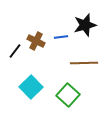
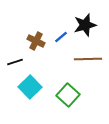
blue line: rotated 32 degrees counterclockwise
black line: moved 11 px down; rotated 35 degrees clockwise
brown line: moved 4 px right, 4 px up
cyan square: moved 1 px left
